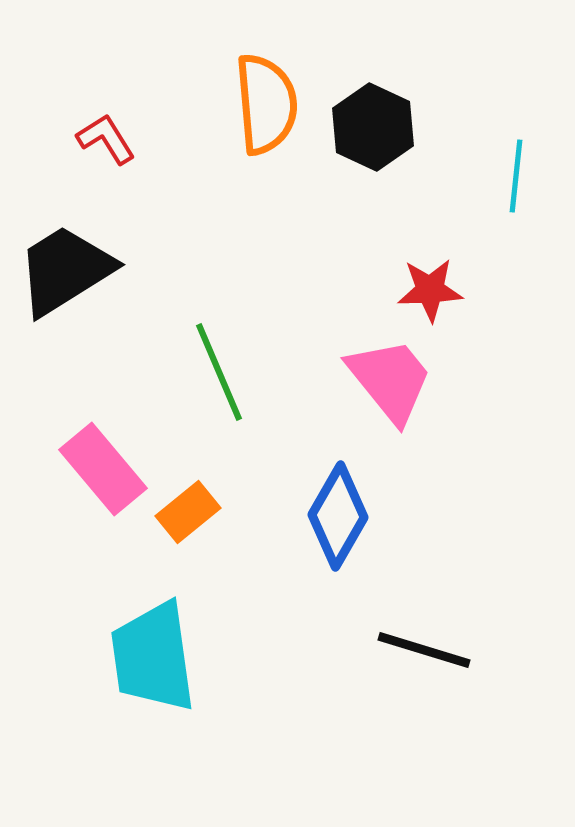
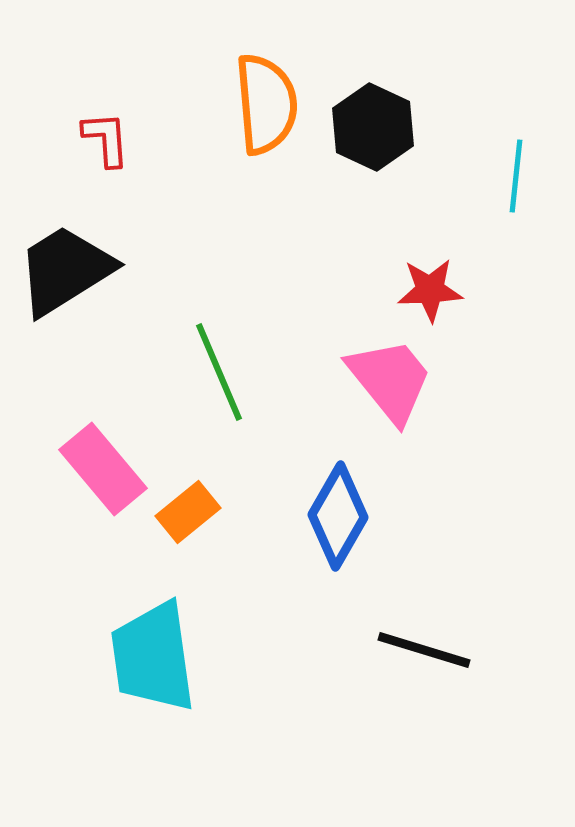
red L-shape: rotated 28 degrees clockwise
